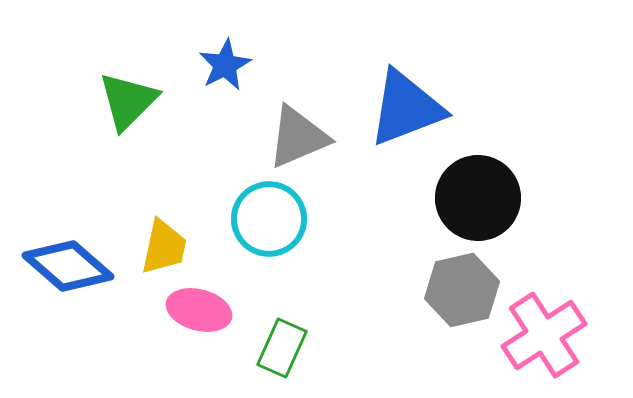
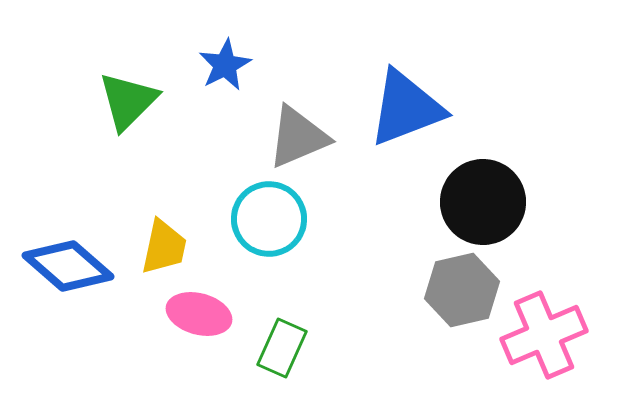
black circle: moved 5 px right, 4 px down
pink ellipse: moved 4 px down
pink cross: rotated 10 degrees clockwise
